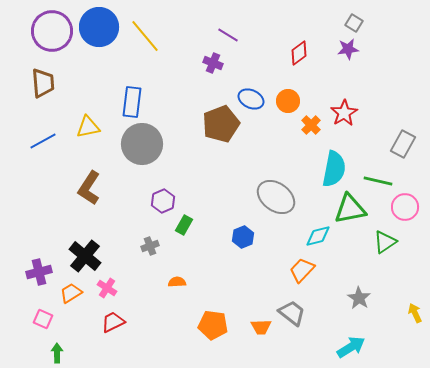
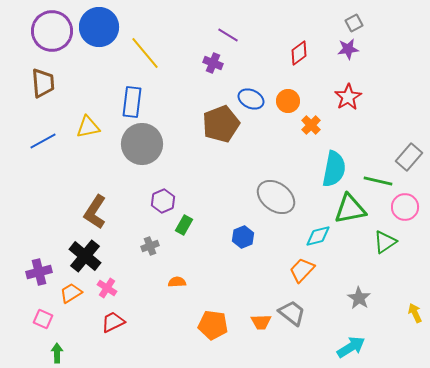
gray square at (354, 23): rotated 30 degrees clockwise
yellow line at (145, 36): moved 17 px down
red star at (344, 113): moved 4 px right, 16 px up
gray rectangle at (403, 144): moved 6 px right, 13 px down; rotated 12 degrees clockwise
brown L-shape at (89, 188): moved 6 px right, 24 px down
orange trapezoid at (261, 327): moved 5 px up
